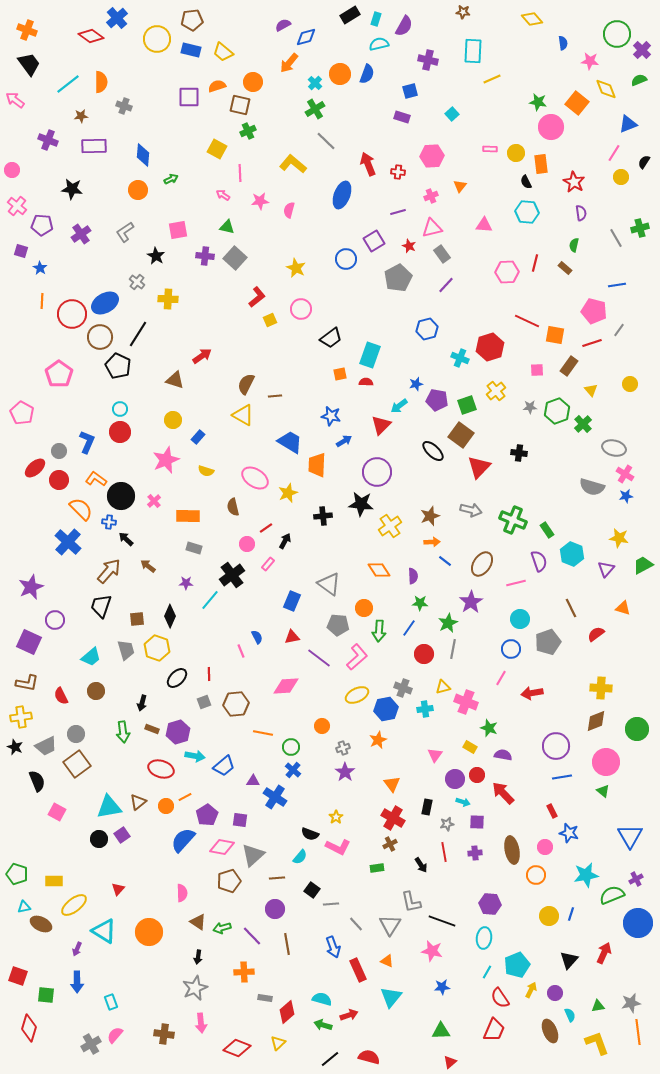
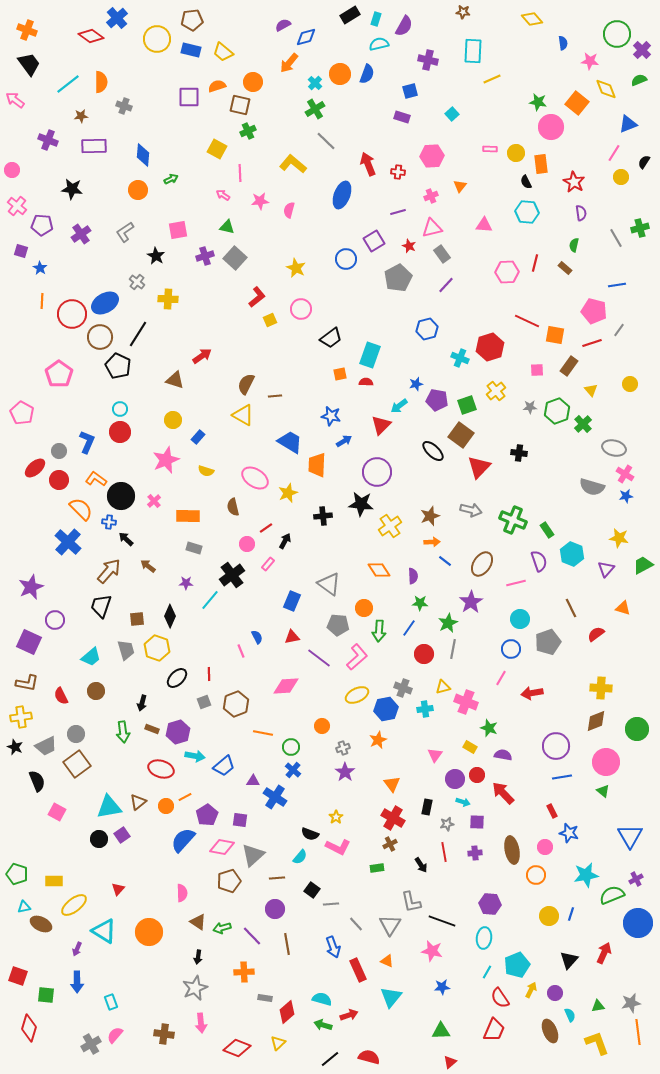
purple cross at (205, 256): rotated 24 degrees counterclockwise
brown hexagon at (236, 704): rotated 15 degrees counterclockwise
